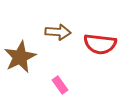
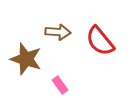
red semicircle: moved 3 px up; rotated 44 degrees clockwise
brown star: moved 6 px right, 2 px down; rotated 28 degrees counterclockwise
